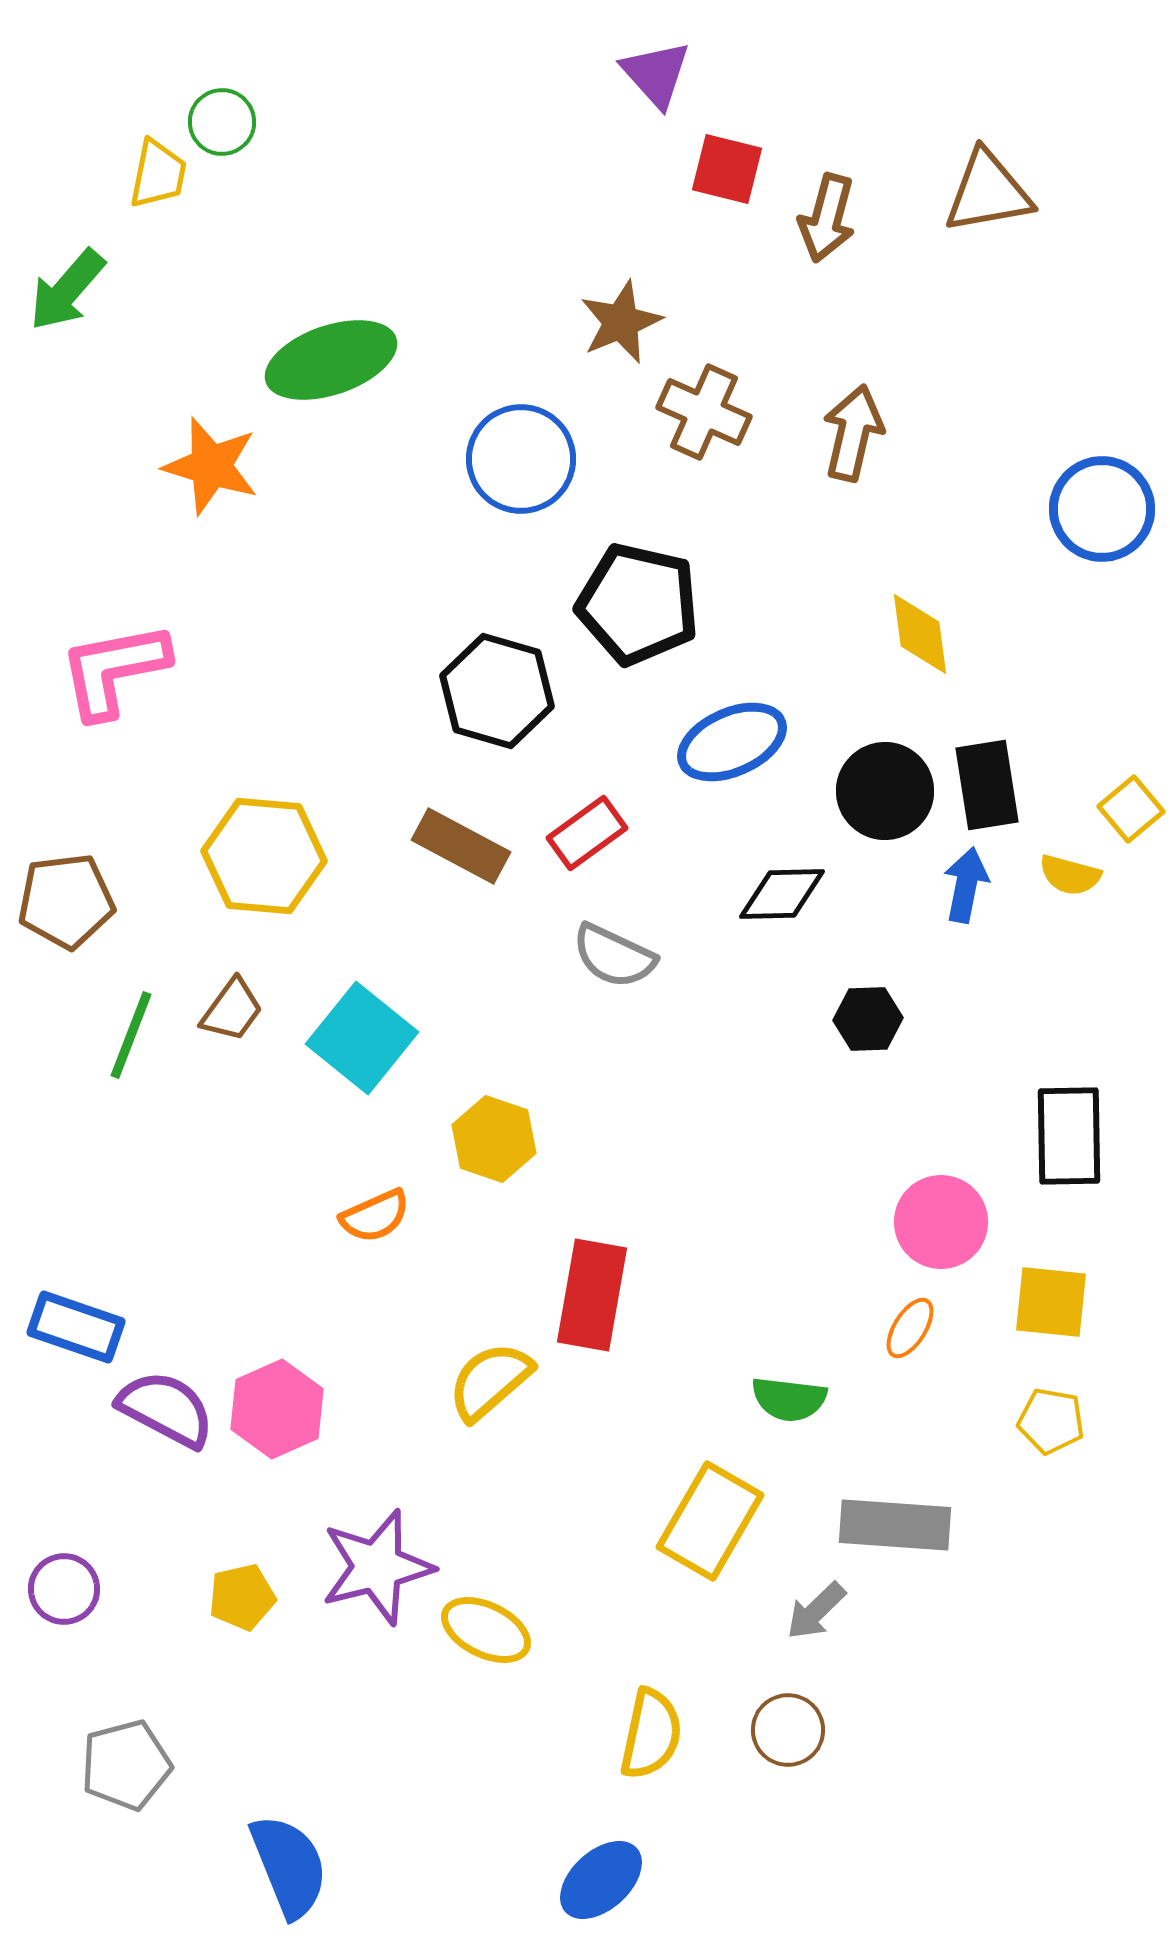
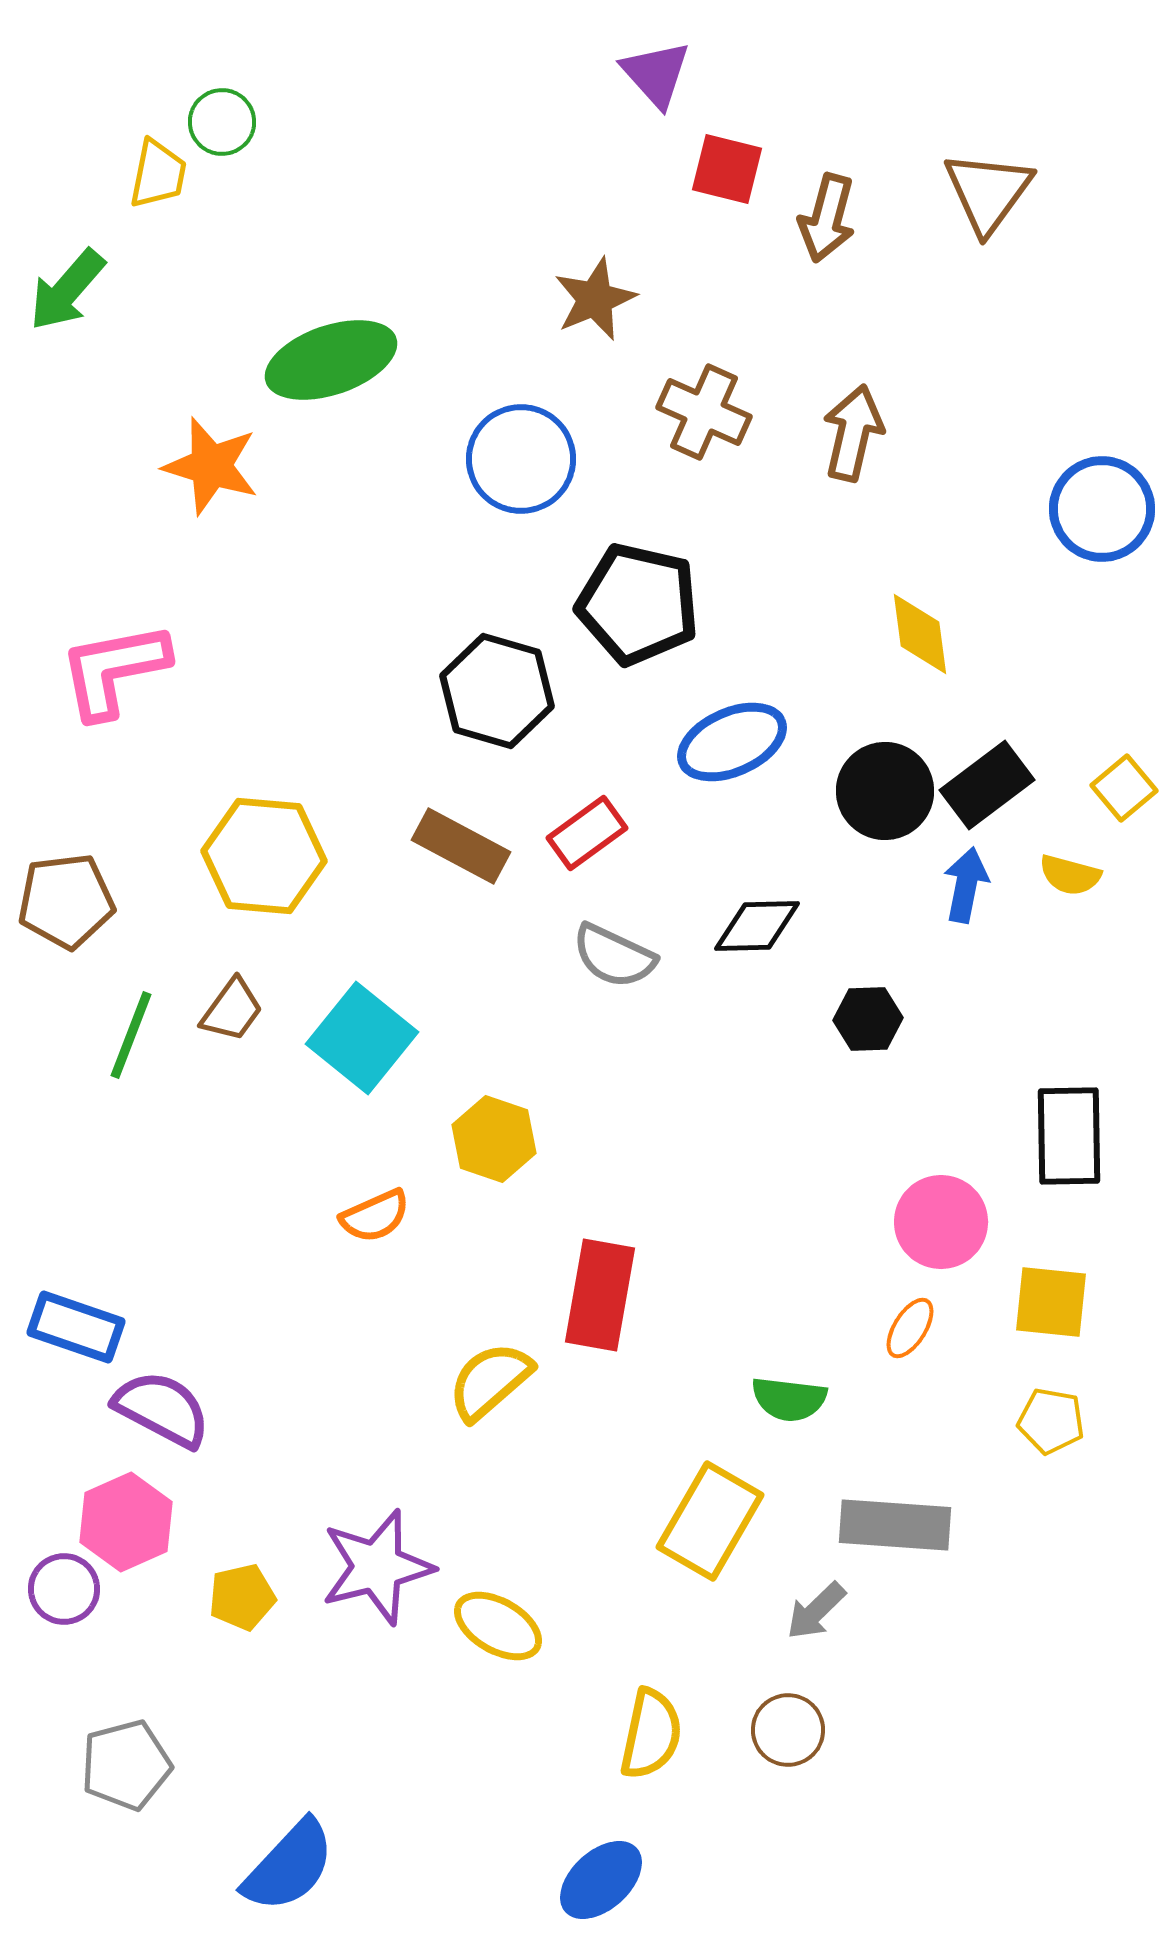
brown triangle at (988, 192): rotated 44 degrees counterclockwise
brown star at (621, 322): moved 26 px left, 23 px up
black rectangle at (987, 785): rotated 62 degrees clockwise
yellow square at (1131, 809): moved 7 px left, 21 px up
black diamond at (782, 894): moved 25 px left, 32 px down
red rectangle at (592, 1295): moved 8 px right
purple semicircle at (166, 1409): moved 4 px left
pink hexagon at (277, 1409): moved 151 px left, 113 px down
yellow ellipse at (486, 1630): moved 12 px right, 4 px up; rotated 4 degrees clockwise
blue semicircle at (289, 1866): rotated 65 degrees clockwise
